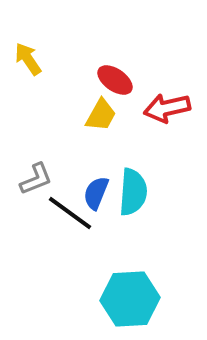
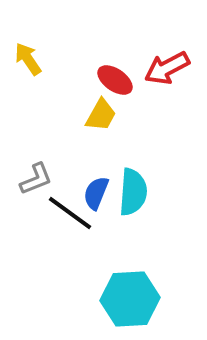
red arrow: moved 40 px up; rotated 15 degrees counterclockwise
